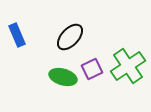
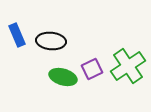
black ellipse: moved 19 px left, 4 px down; rotated 52 degrees clockwise
